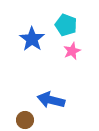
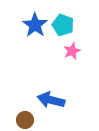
cyan pentagon: moved 3 px left
blue star: moved 3 px right, 14 px up
